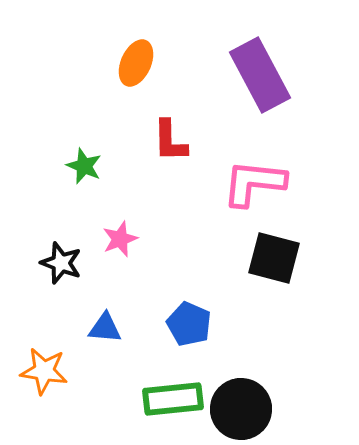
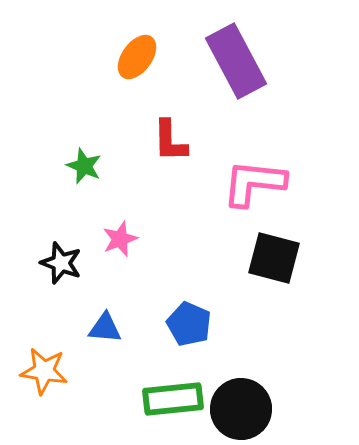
orange ellipse: moved 1 px right, 6 px up; rotated 12 degrees clockwise
purple rectangle: moved 24 px left, 14 px up
